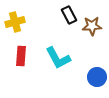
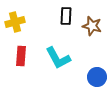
black rectangle: moved 3 px left, 1 px down; rotated 30 degrees clockwise
brown star: rotated 18 degrees clockwise
